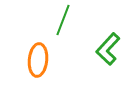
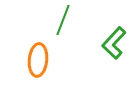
green L-shape: moved 6 px right, 6 px up
